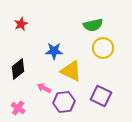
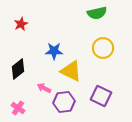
green semicircle: moved 4 px right, 12 px up
